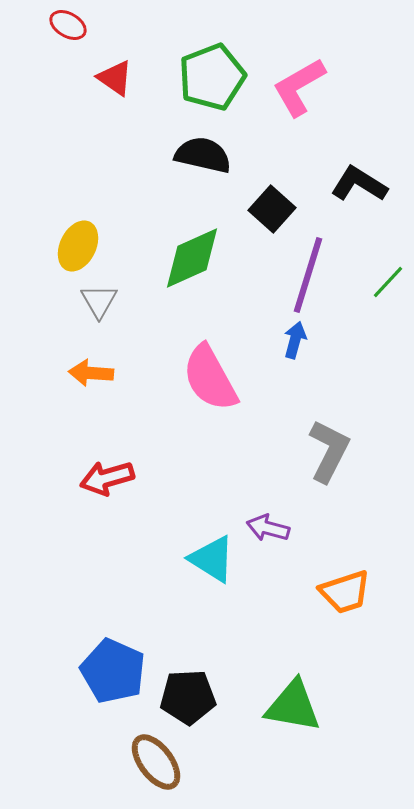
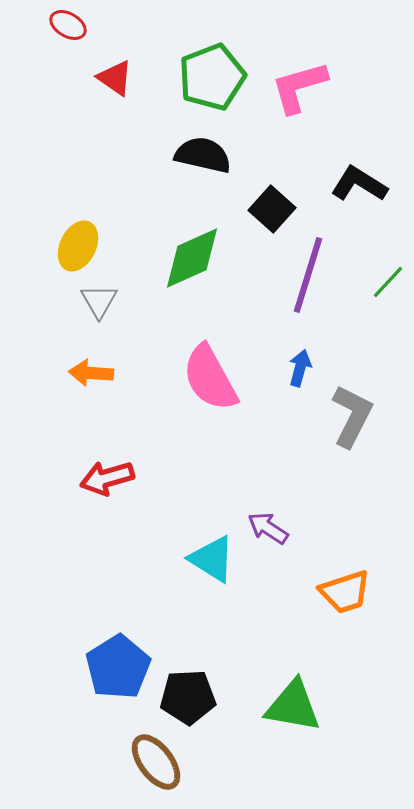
pink L-shape: rotated 14 degrees clockwise
blue arrow: moved 5 px right, 28 px down
gray L-shape: moved 23 px right, 35 px up
purple arrow: rotated 18 degrees clockwise
blue pentagon: moved 5 px right, 4 px up; rotated 16 degrees clockwise
